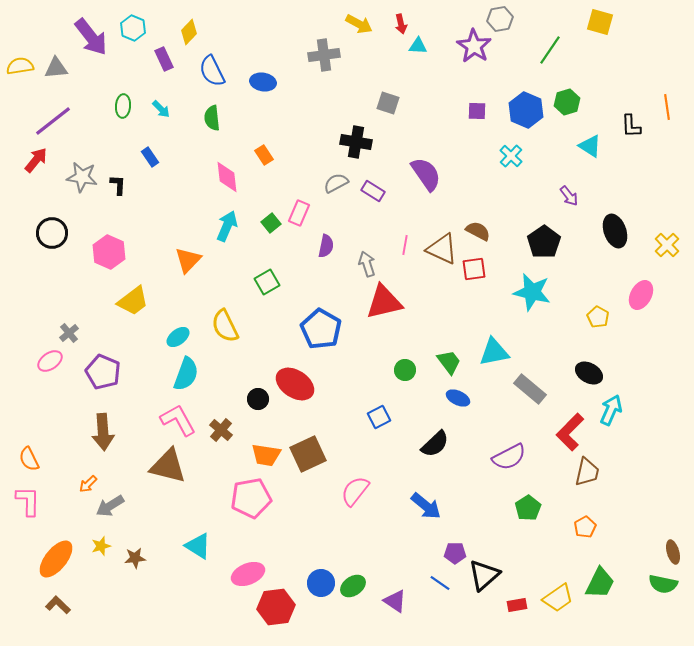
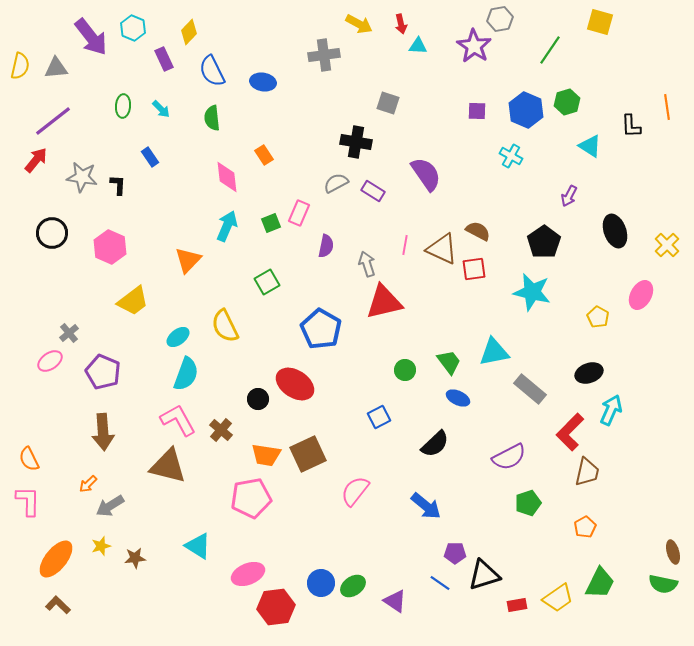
yellow semicircle at (20, 66): rotated 112 degrees clockwise
cyan cross at (511, 156): rotated 15 degrees counterclockwise
purple arrow at (569, 196): rotated 65 degrees clockwise
green square at (271, 223): rotated 18 degrees clockwise
pink hexagon at (109, 252): moved 1 px right, 5 px up
black ellipse at (589, 373): rotated 48 degrees counterclockwise
green pentagon at (528, 508): moved 5 px up; rotated 15 degrees clockwise
black triangle at (484, 575): rotated 24 degrees clockwise
